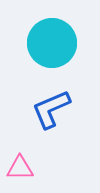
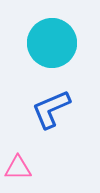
pink triangle: moved 2 px left
